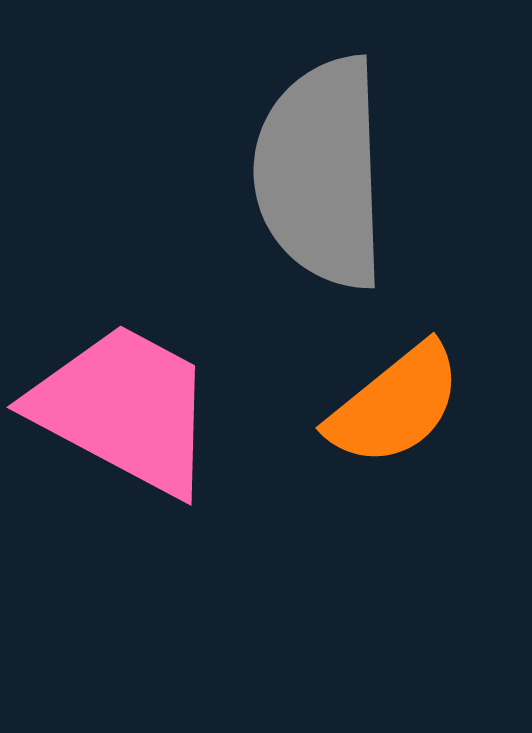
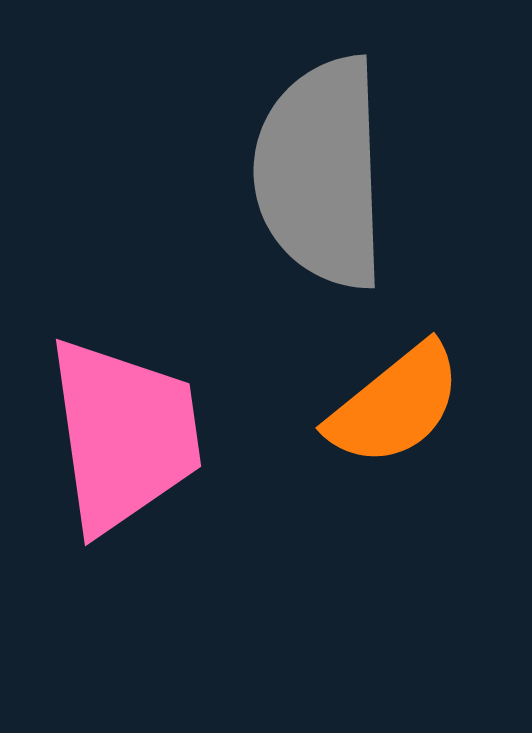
pink trapezoid: moved 26 px down; rotated 54 degrees clockwise
